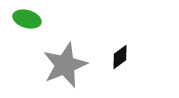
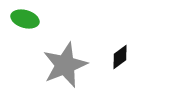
green ellipse: moved 2 px left
